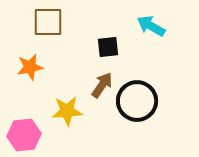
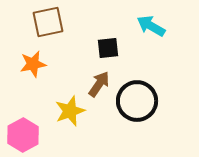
brown square: rotated 12 degrees counterclockwise
black square: moved 1 px down
orange star: moved 3 px right, 3 px up
brown arrow: moved 3 px left, 1 px up
yellow star: moved 3 px right; rotated 16 degrees counterclockwise
pink hexagon: moved 1 px left; rotated 24 degrees counterclockwise
